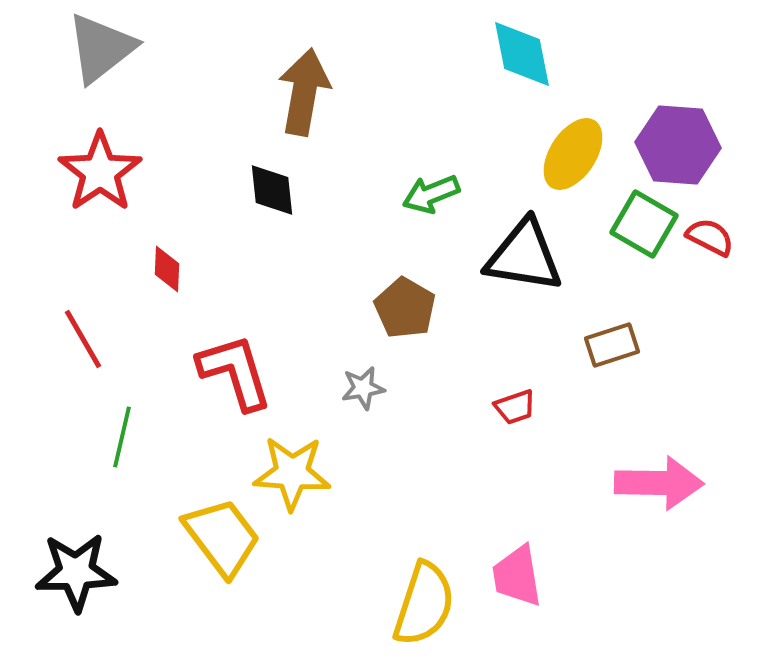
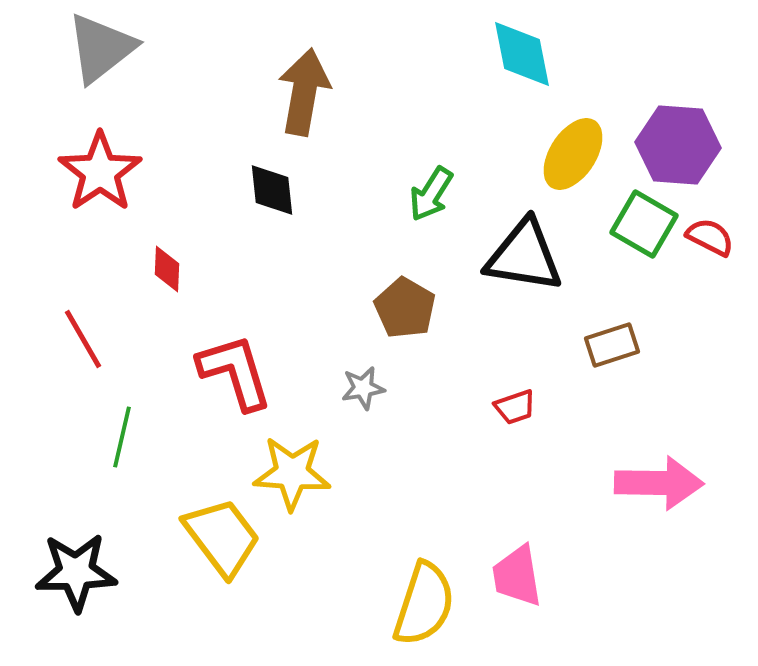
green arrow: rotated 36 degrees counterclockwise
